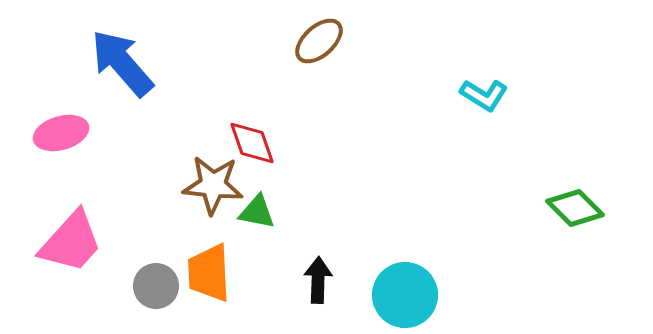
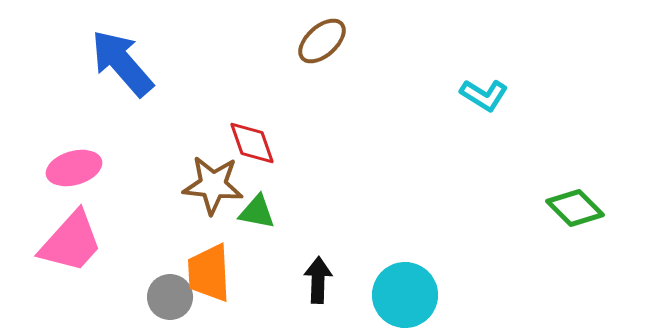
brown ellipse: moved 3 px right
pink ellipse: moved 13 px right, 35 px down
gray circle: moved 14 px right, 11 px down
